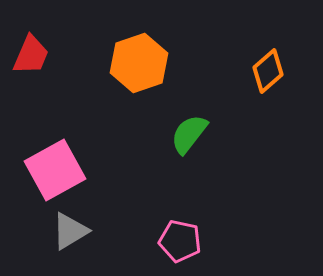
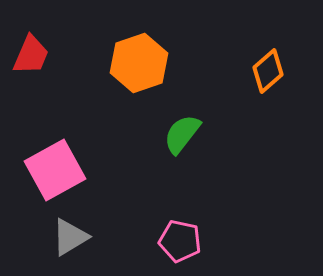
green semicircle: moved 7 px left
gray triangle: moved 6 px down
